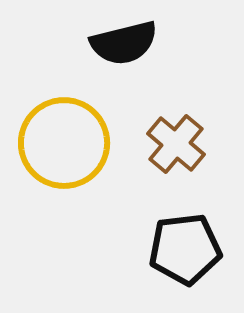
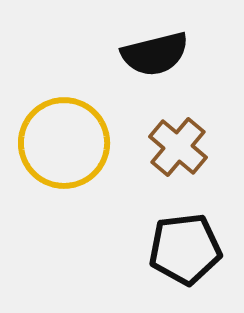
black semicircle: moved 31 px right, 11 px down
brown cross: moved 2 px right, 3 px down
